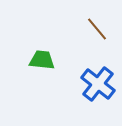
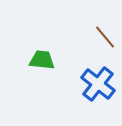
brown line: moved 8 px right, 8 px down
